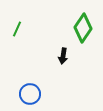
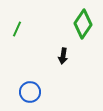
green diamond: moved 4 px up
blue circle: moved 2 px up
